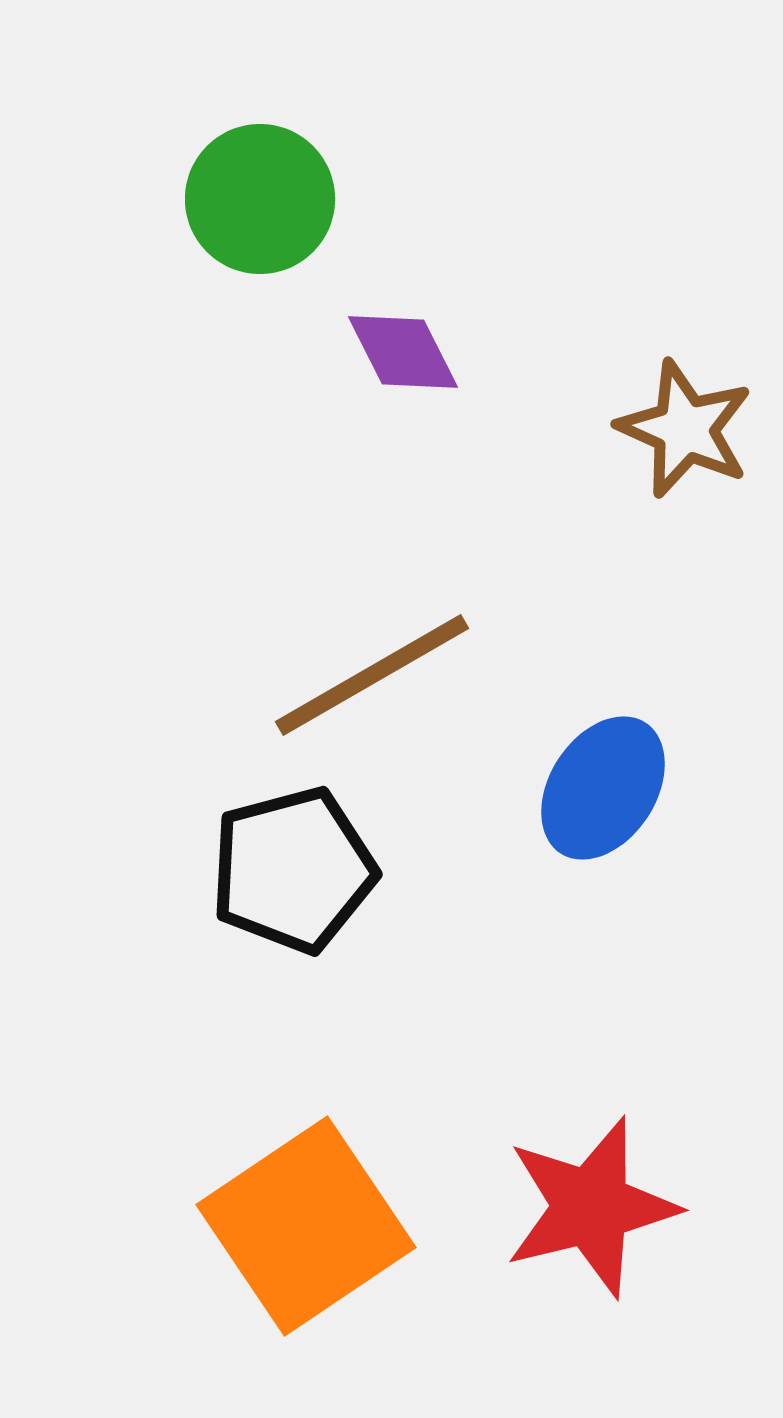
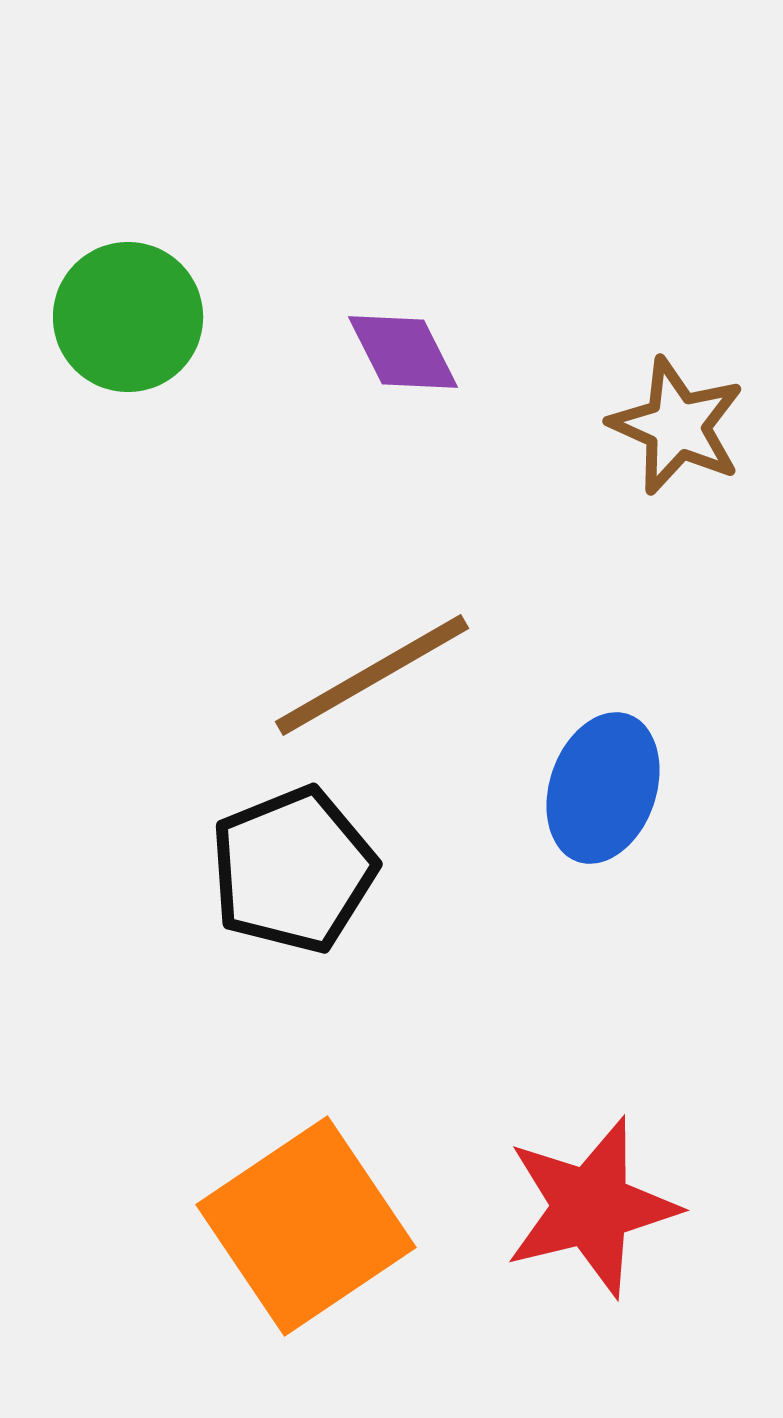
green circle: moved 132 px left, 118 px down
brown star: moved 8 px left, 3 px up
blue ellipse: rotated 14 degrees counterclockwise
black pentagon: rotated 7 degrees counterclockwise
